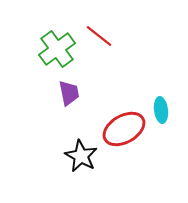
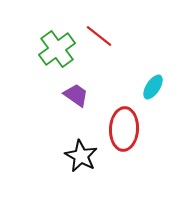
purple trapezoid: moved 7 px right, 2 px down; rotated 44 degrees counterclockwise
cyan ellipse: moved 8 px left, 23 px up; rotated 40 degrees clockwise
red ellipse: rotated 57 degrees counterclockwise
